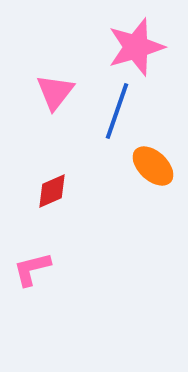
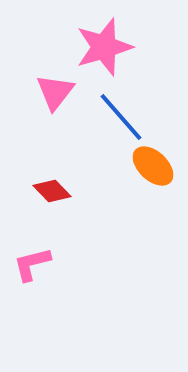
pink star: moved 32 px left
blue line: moved 4 px right, 6 px down; rotated 60 degrees counterclockwise
red diamond: rotated 69 degrees clockwise
pink L-shape: moved 5 px up
